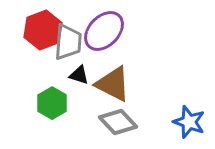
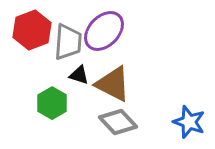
red hexagon: moved 11 px left
